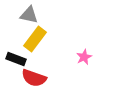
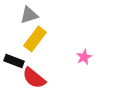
gray triangle: rotated 30 degrees counterclockwise
black rectangle: moved 2 px left, 2 px down
red semicircle: rotated 20 degrees clockwise
